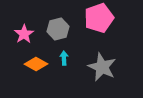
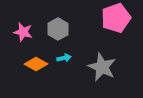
pink pentagon: moved 17 px right
gray hexagon: rotated 15 degrees counterclockwise
pink star: moved 1 px left, 2 px up; rotated 24 degrees counterclockwise
cyan arrow: rotated 80 degrees clockwise
